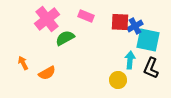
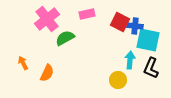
pink rectangle: moved 1 px right, 2 px up; rotated 35 degrees counterclockwise
red square: rotated 24 degrees clockwise
blue cross: rotated 35 degrees clockwise
orange semicircle: rotated 36 degrees counterclockwise
